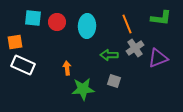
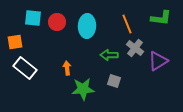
gray cross: rotated 18 degrees counterclockwise
purple triangle: moved 3 px down; rotated 10 degrees counterclockwise
white rectangle: moved 2 px right, 3 px down; rotated 15 degrees clockwise
